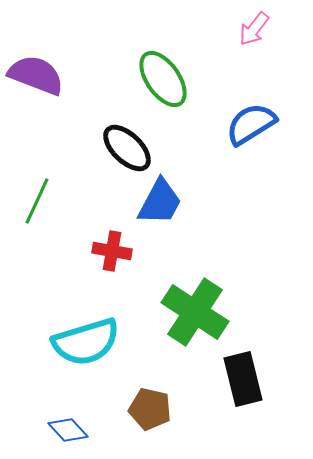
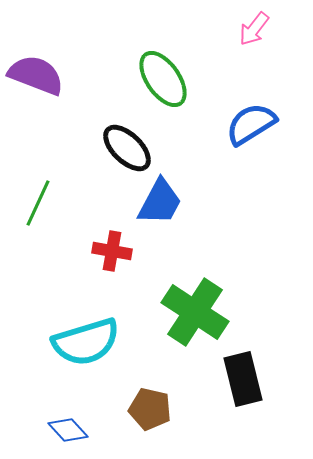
green line: moved 1 px right, 2 px down
